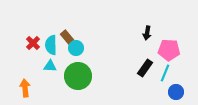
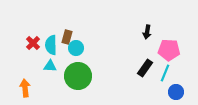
black arrow: moved 1 px up
brown rectangle: rotated 56 degrees clockwise
